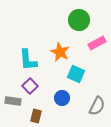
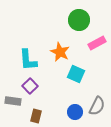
blue circle: moved 13 px right, 14 px down
